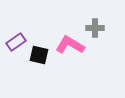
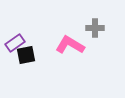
purple rectangle: moved 1 px left, 1 px down
black square: moved 13 px left; rotated 24 degrees counterclockwise
